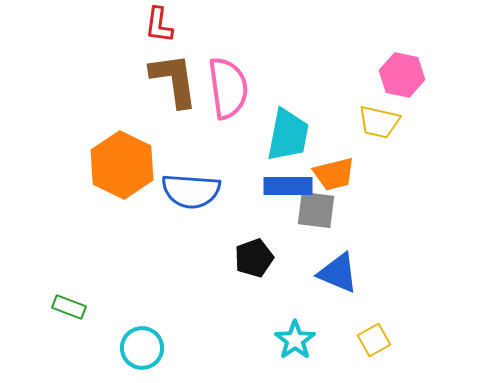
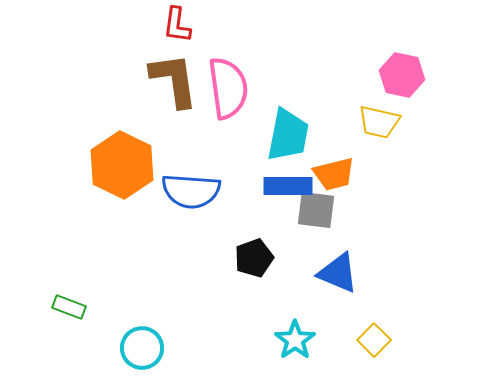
red L-shape: moved 18 px right
yellow square: rotated 16 degrees counterclockwise
